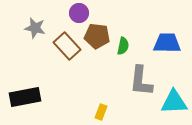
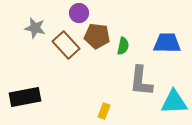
brown rectangle: moved 1 px left, 1 px up
yellow rectangle: moved 3 px right, 1 px up
